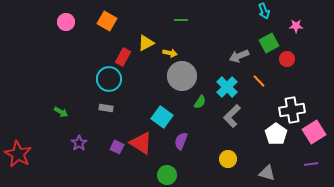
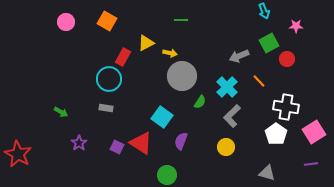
white cross: moved 6 px left, 3 px up; rotated 20 degrees clockwise
yellow circle: moved 2 px left, 12 px up
